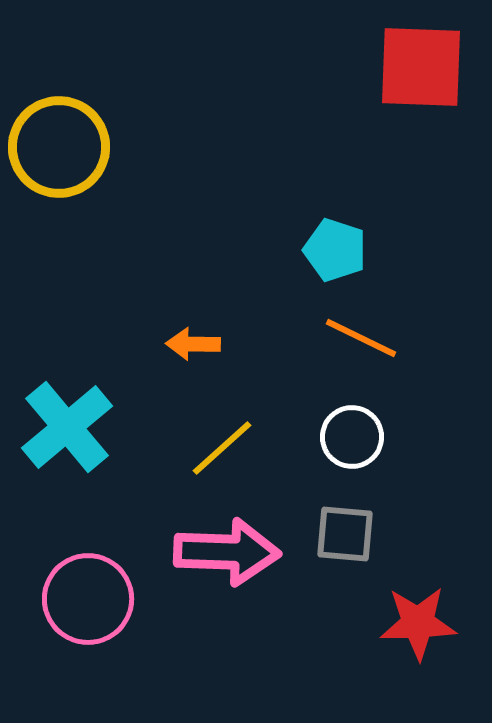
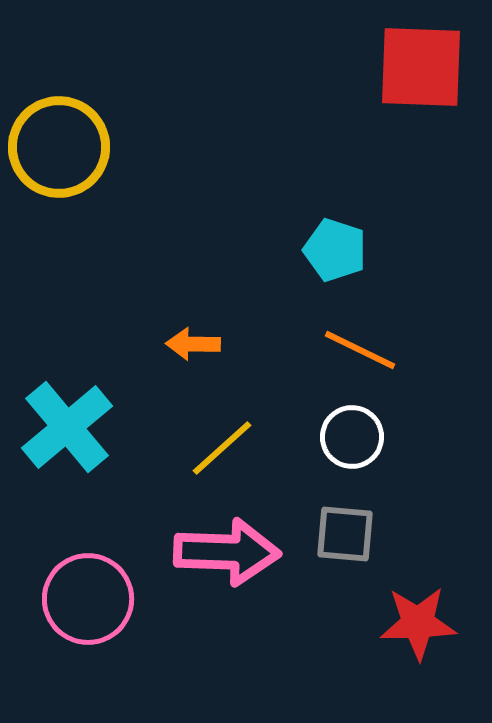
orange line: moved 1 px left, 12 px down
